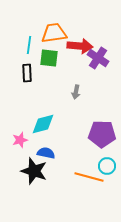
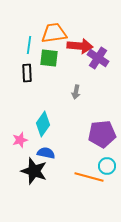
cyan diamond: rotated 40 degrees counterclockwise
purple pentagon: rotated 8 degrees counterclockwise
